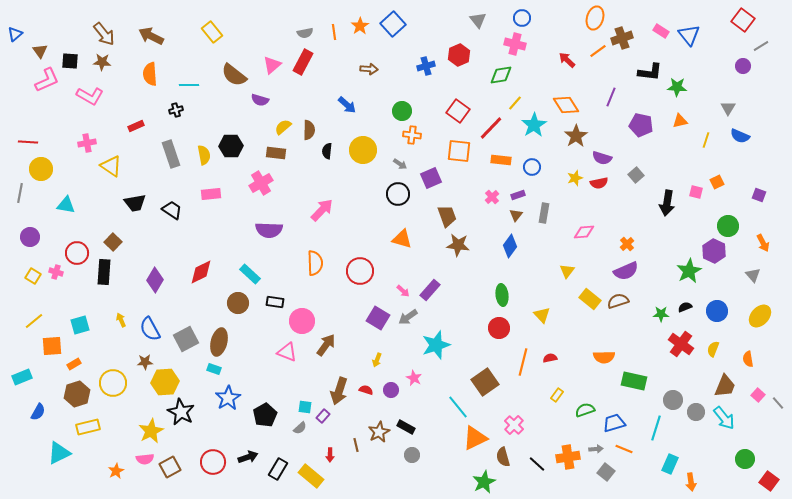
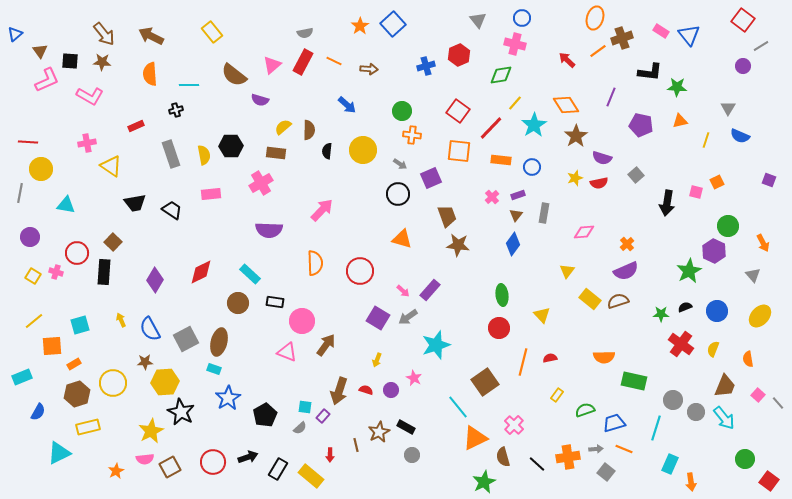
orange line at (334, 32): moved 29 px down; rotated 56 degrees counterclockwise
purple square at (759, 195): moved 10 px right, 15 px up
blue diamond at (510, 246): moved 3 px right, 2 px up
